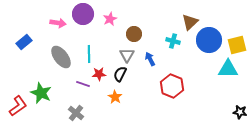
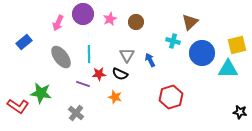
pink arrow: rotated 105 degrees clockwise
brown circle: moved 2 px right, 12 px up
blue circle: moved 7 px left, 13 px down
blue arrow: moved 1 px down
black semicircle: rotated 91 degrees counterclockwise
red hexagon: moved 1 px left, 11 px down; rotated 20 degrees clockwise
green star: rotated 15 degrees counterclockwise
orange star: rotated 16 degrees counterclockwise
red L-shape: rotated 70 degrees clockwise
